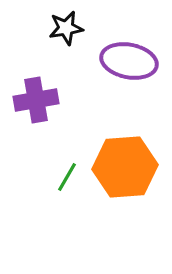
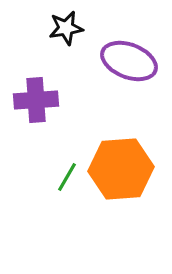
purple ellipse: rotated 10 degrees clockwise
purple cross: rotated 6 degrees clockwise
orange hexagon: moved 4 px left, 2 px down
